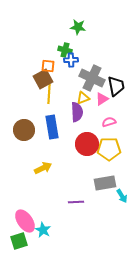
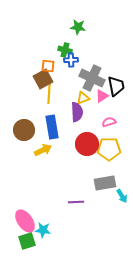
pink triangle: moved 3 px up
yellow arrow: moved 18 px up
cyan star: rotated 21 degrees counterclockwise
green square: moved 8 px right
